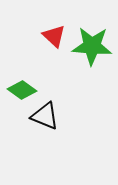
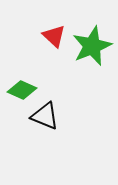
green star: rotated 27 degrees counterclockwise
green diamond: rotated 12 degrees counterclockwise
